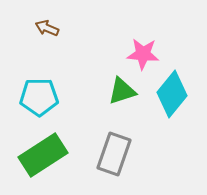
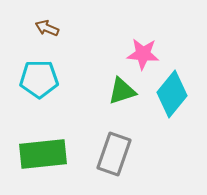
cyan pentagon: moved 18 px up
green rectangle: moved 1 px up; rotated 27 degrees clockwise
